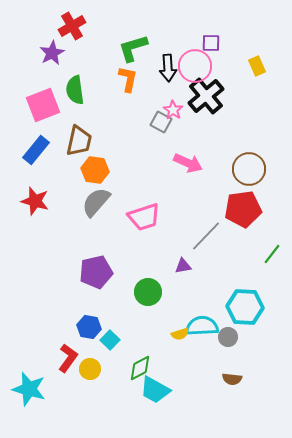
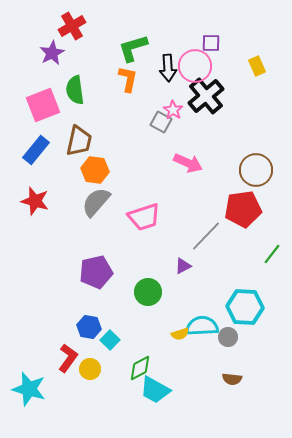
brown circle: moved 7 px right, 1 px down
purple triangle: rotated 18 degrees counterclockwise
